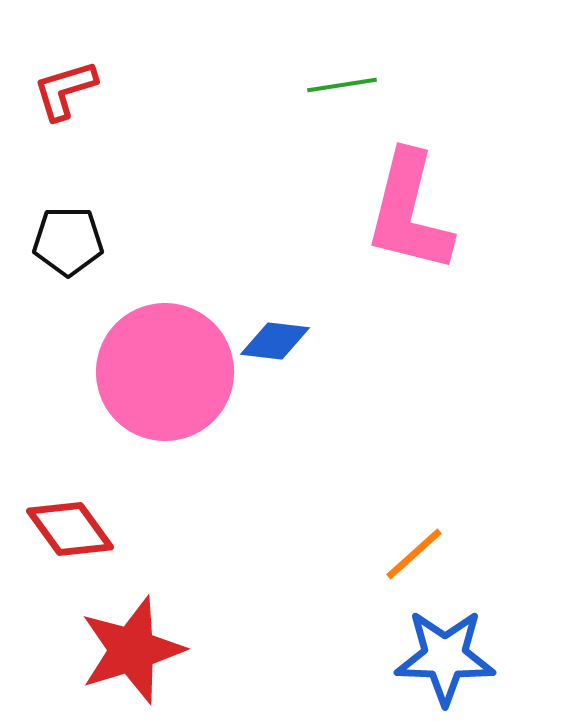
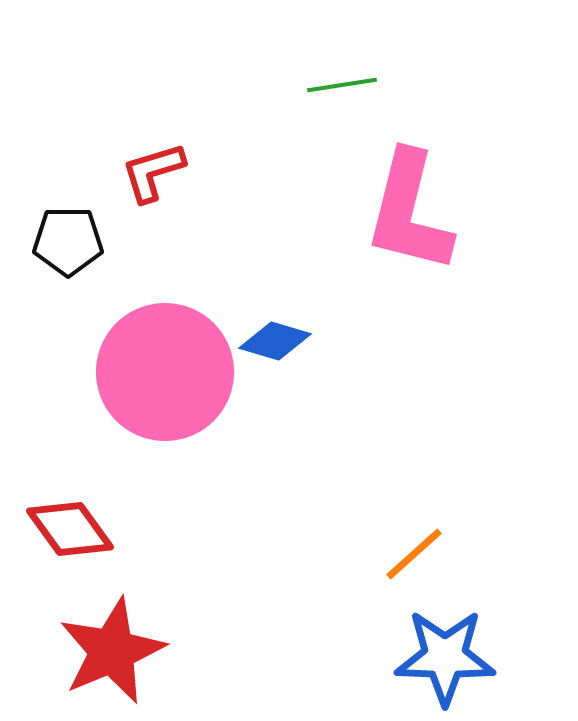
red L-shape: moved 88 px right, 82 px down
blue diamond: rotated 10 degrees clockwise
red star: moved 20 px left, 1 px down; rotated 6 degrees counterclockwise
